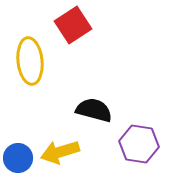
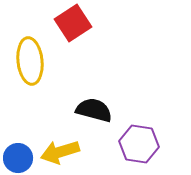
red square: moved 2 px up
